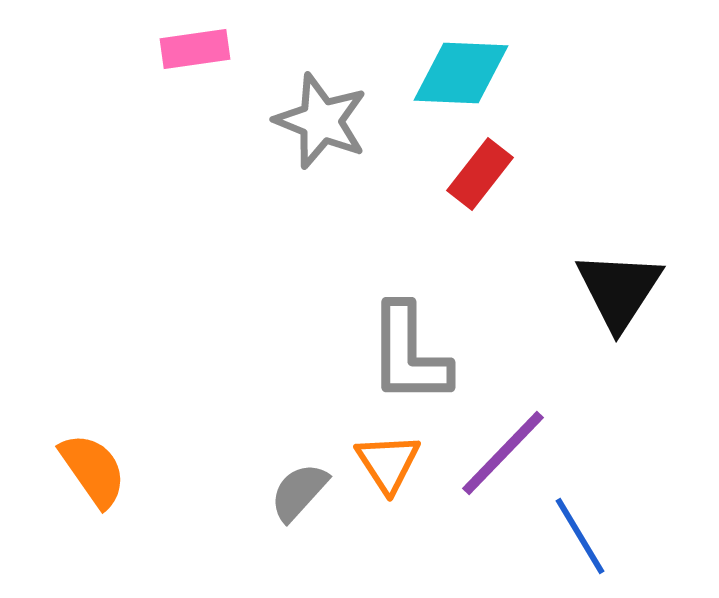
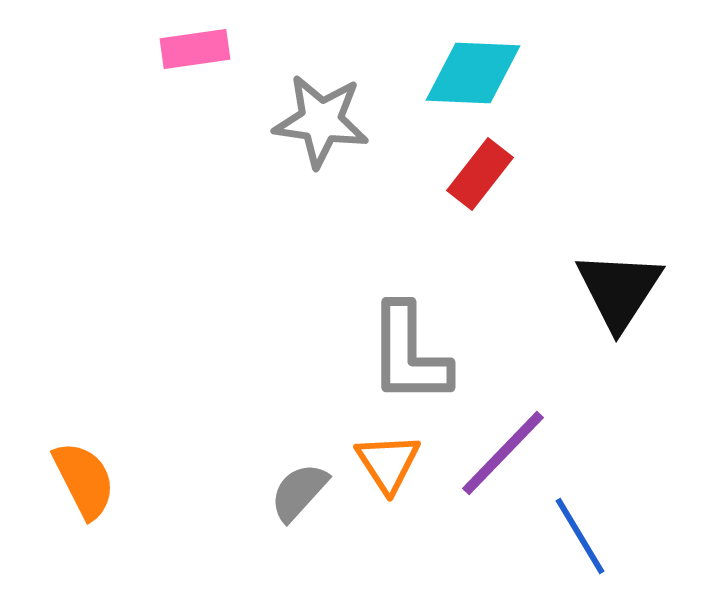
cyan diamond: moved 12 px right
gray star: rotated 14 degrees counterclockwise
orange semicircle: moved 9 px left, 10 px down; rotated 8 degrees clockwise
